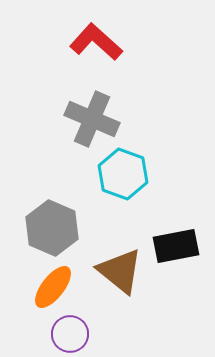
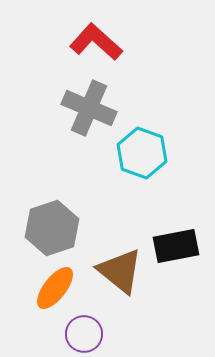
gray cross: moved 3 px left, 11 px up
cyan hexagon: moved 19 px right, 21 px up
gray hexagon: rotated 18 degrees clockwise
orange ellipse: moved 2 px right, 1 px down
purple circle: moved 14 px right
